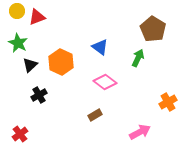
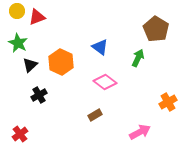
brown pentagon: moved 3 px right
